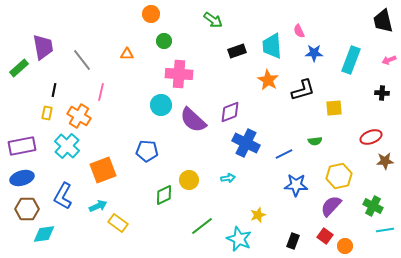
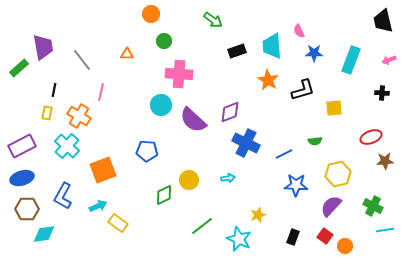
purple rectangle at (22, 146): rotated 16 degrees counterclockwise
yellow hexagon at (339, 176): moved 1 px left, 2 px up
black rectangle at (293, 241): moved 4 px up
